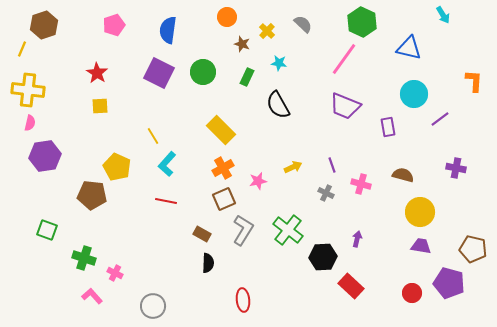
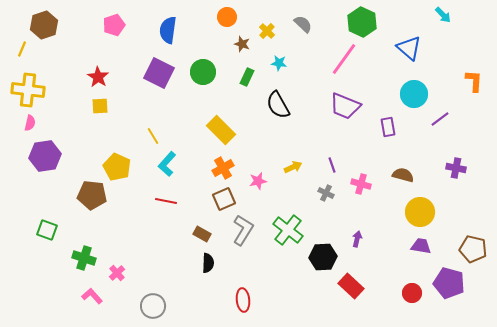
cyan arrow at (443, 15): rotated 12 degrees counterclockwise
blue triangle at (409, 48): rotated 28 degrees clockwise
red star at (97, 73): moved 1 px right, 4 px down
pink cross at (115, 273): moved 2 px right; rotated 21 degrees clockwise
